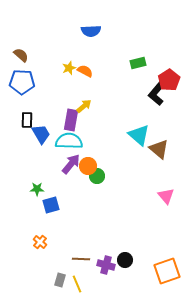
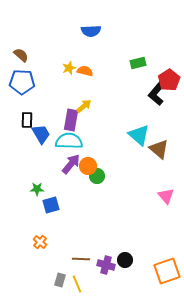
orange semicircle: rotated 14 degrees counterclockwise
